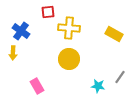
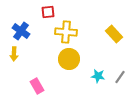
yellow cross: moved 3 px left, 4 px down
yellow rectangle: rotated 18 degrees clockwise
yellow arrow: moved 1 px right, 1 px down
cyan star: moved 10 px up
